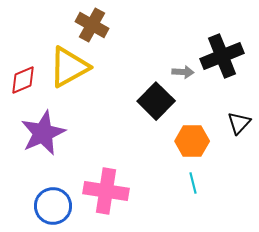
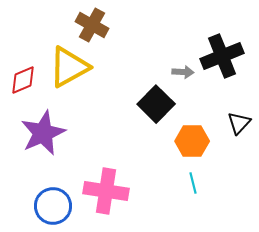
black square: moved 3 px down
